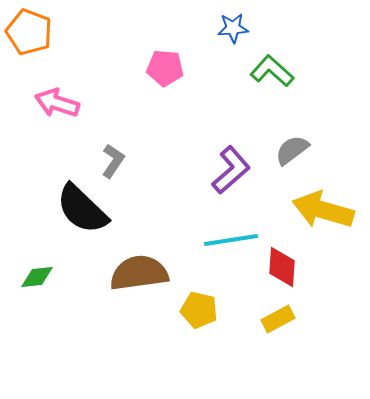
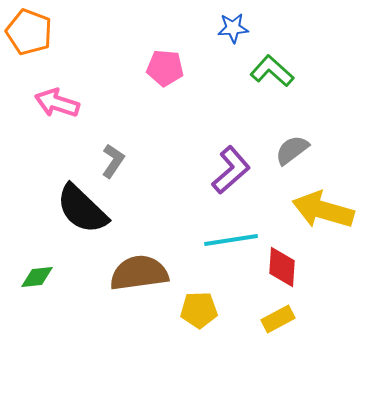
yellow pentagon: rotated 15 degrees counterclockwise
